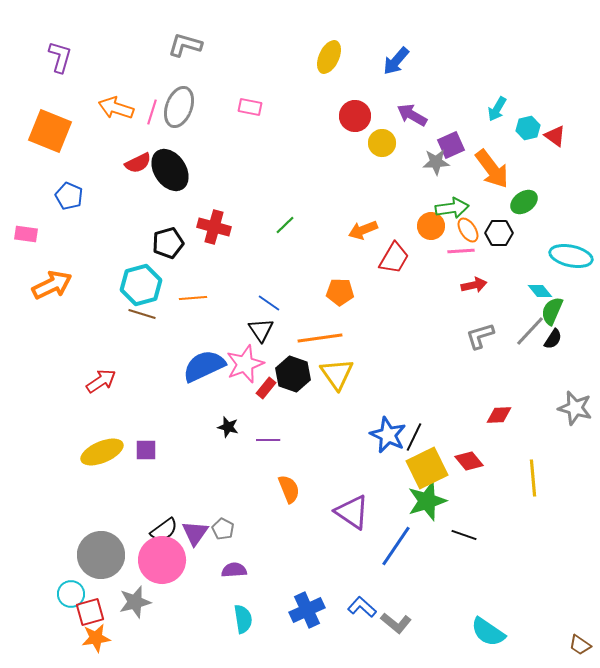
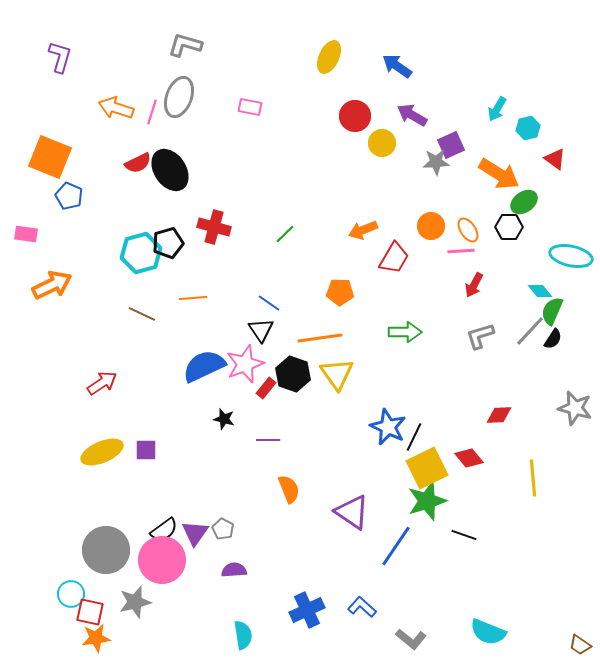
blue arrow at (396, 61): moved 1 px right, 5 px down; rotated 84 degrees clockwise
gray ellipse at (179, 107): moved 10 px up
orange square at (50, 131): moved 26 px down
red triangle at (555, 136): moved 23 px down
orange arrow at (492, 169): moved 7 px right, 5 px down; rotated 21 degrees counterclockwise
green arrow at (452, 208): moved 47 px left, 124 px down; rotated 8 degrees clockwise
green line at (285, 225): moved 9 px down
black hexagon at (499, 233): moved 10 px right, 6 px up
cyan hexagon at (141, 285): moved 32 px up
red arrow at (474, 285): rotated 130 degrees clockwise
brown line at (142, 314): rotated 8 degrees clockwise
red arrow at (101, 381): moved 1 px right, 2 px down
black star at (228, 427): moved 4 px left, 8 px up
blue star at (388, 435): moved 8 px up
red diamond at (469, 461): moved 3 px up
gray circle at (101, 555): moved 5 px right, 5 px up
red square at (90, 612): rotated 28 degrees clockwise
cyan semicircle at (243, 619): moved 16 px down
gray L-shape at (396, 623): moved 15 px right, 16 px down
cyan semicircle at (488, 632): rotated 12 degrees counterclockwise
